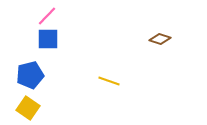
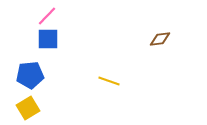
brown diamond: rotated 25 degrees counterclockwise
blue pentagon: rotated 8 degrees clockwise
yellow square: rotated 25 degrees clockwise
